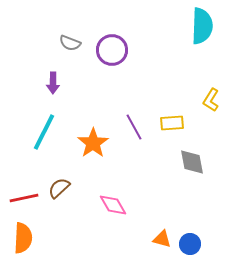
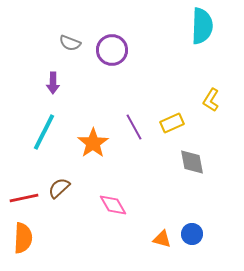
yellow rectangle: rotated 20 degrees counterclockwise
blue circle: moved 2 px right, 10 px up
